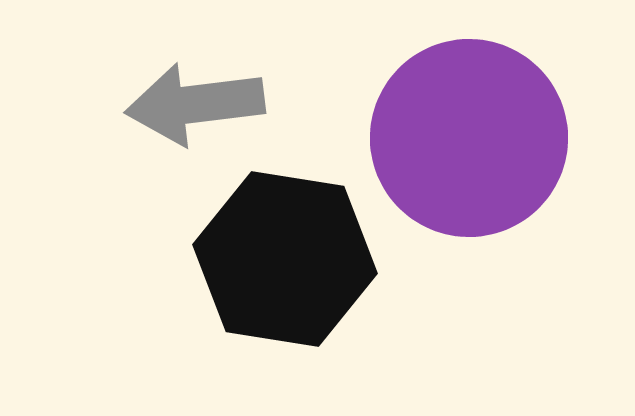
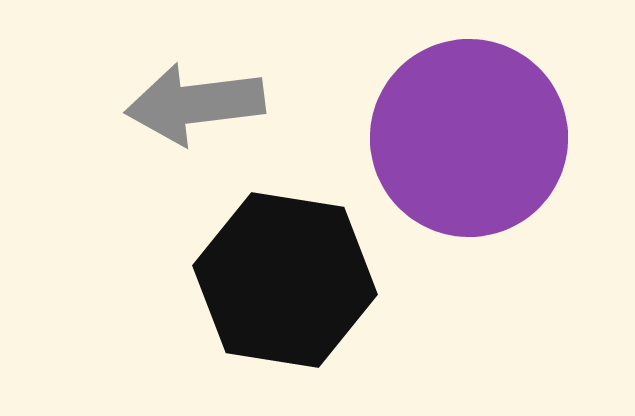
black hexagon: moved 21 px down
